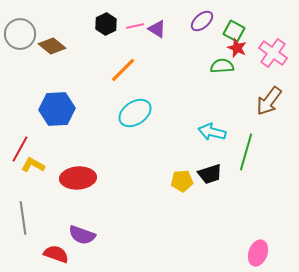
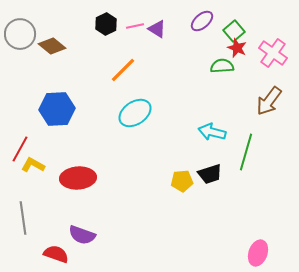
green square: rotated 20 degrees clockwise
